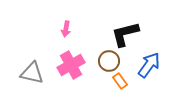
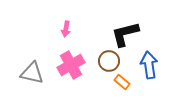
blue arrow: rotated 44 degrees counterclockwise
orange rectangle: moved 2 px right, 1 px down; rotated 14 degrees counterclockwise
